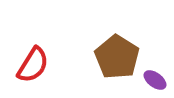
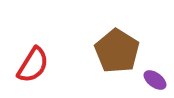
brown pentagon: moved 6 px up
